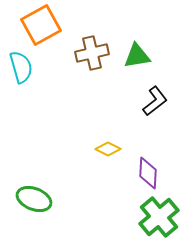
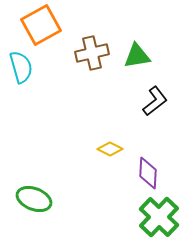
yellow diamond: moved 2 px right
green cross: rotated 6 degrees counterclockwise
